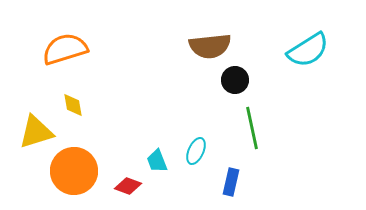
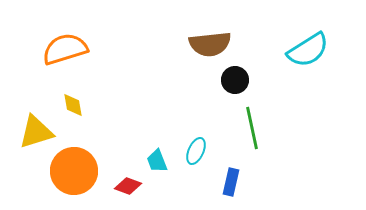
brown semicircle: moved 2 px up
